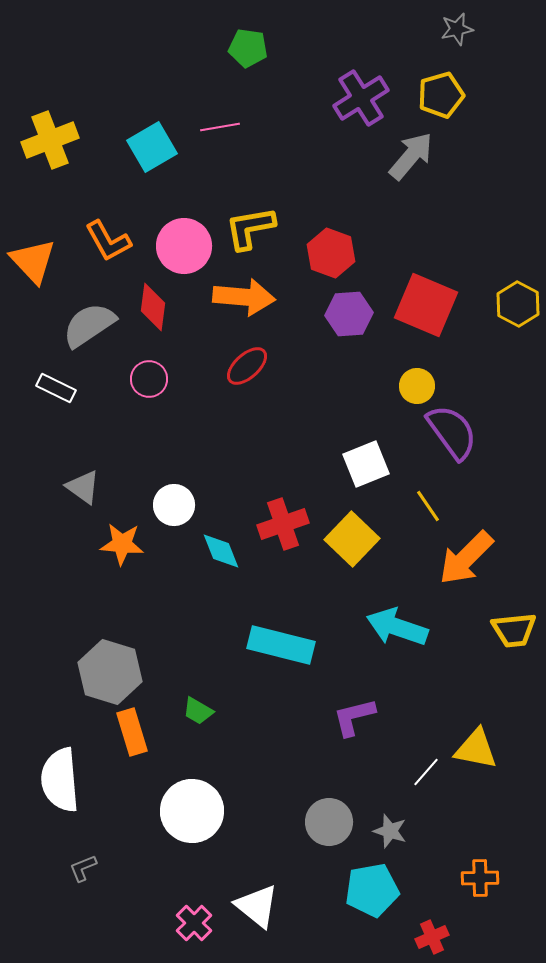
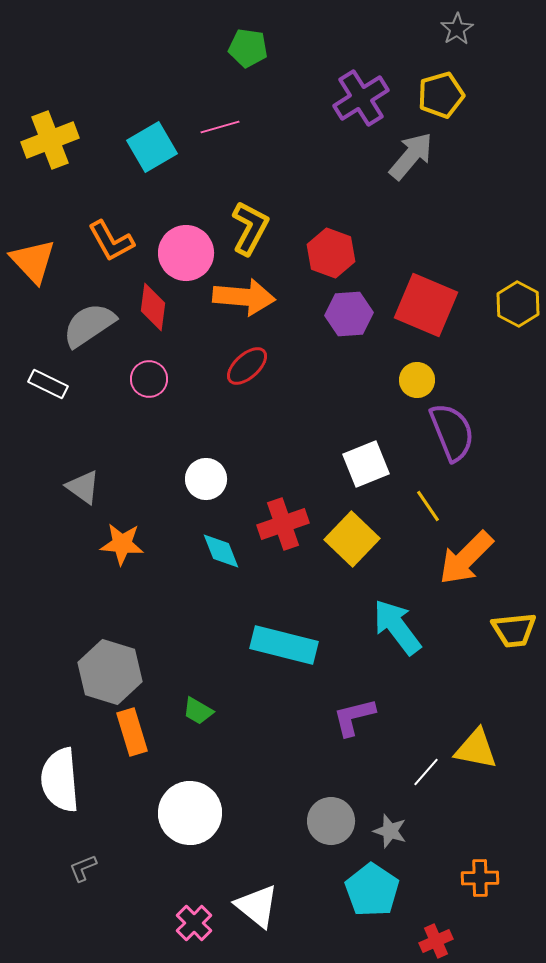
gray star at (457, 29): rotated 20 degrees counterclockwise
pink line at (220, 127): rotated 6 degrees counterclockwise
yellow L-shape at (250, 228): rotated 128 degrees clockwise
orange L-shape at (108, 241): moved 3 px right
pink circle at (184, 246): moved 2 px right, 7 px down
yellow circle at (417, 386): moved 6 px up
white rectangle at (56, 388): moved 8 px left, 4 px up
purple semicircle at (452, 432): rotated 14 degrees clockwise
white circle at (174, 505): moved 32 px right, 26 px up
cyan arrow at (397, 627): rotated 34 degrees clockwise
cyan rectangle at (281, 645): moved 3 px right
white circle at (192, 811): moved 2 px left, 2 px down
gray circle at (329, 822): moved 2 px right, 1 px up
cyan pentagon at (372, 890): rotated 28 degrees counterclockwise
red cross at (432, 937): moved 4 px right, 4 px down
